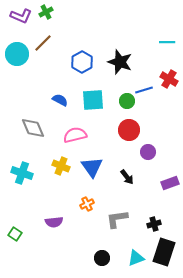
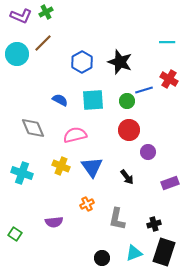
gray L-shape: rotated 70 degrees counterclockwise
cyan triangle: moved 2 px left, 5 px up
